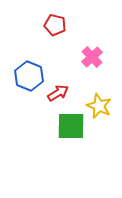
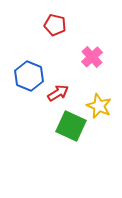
green square: rotated 24 degrees clockwise
